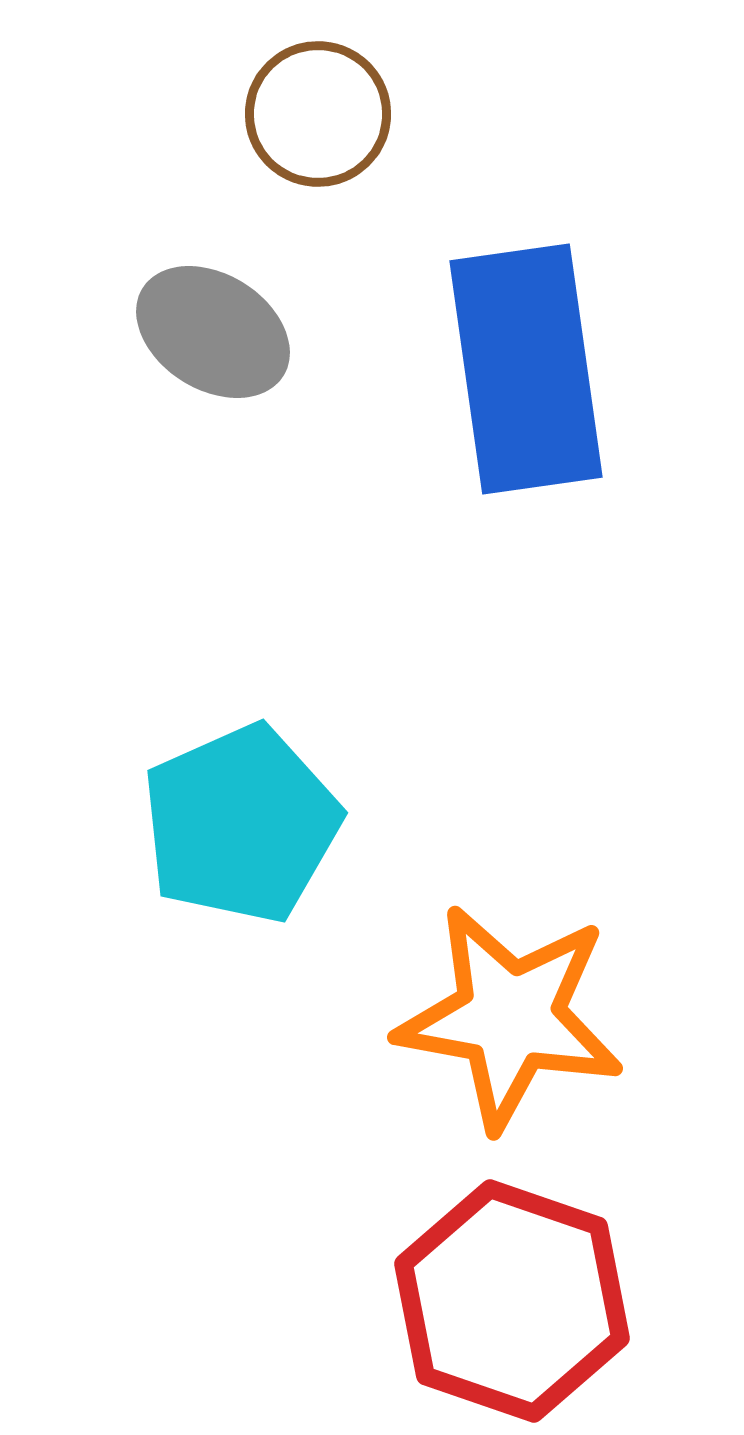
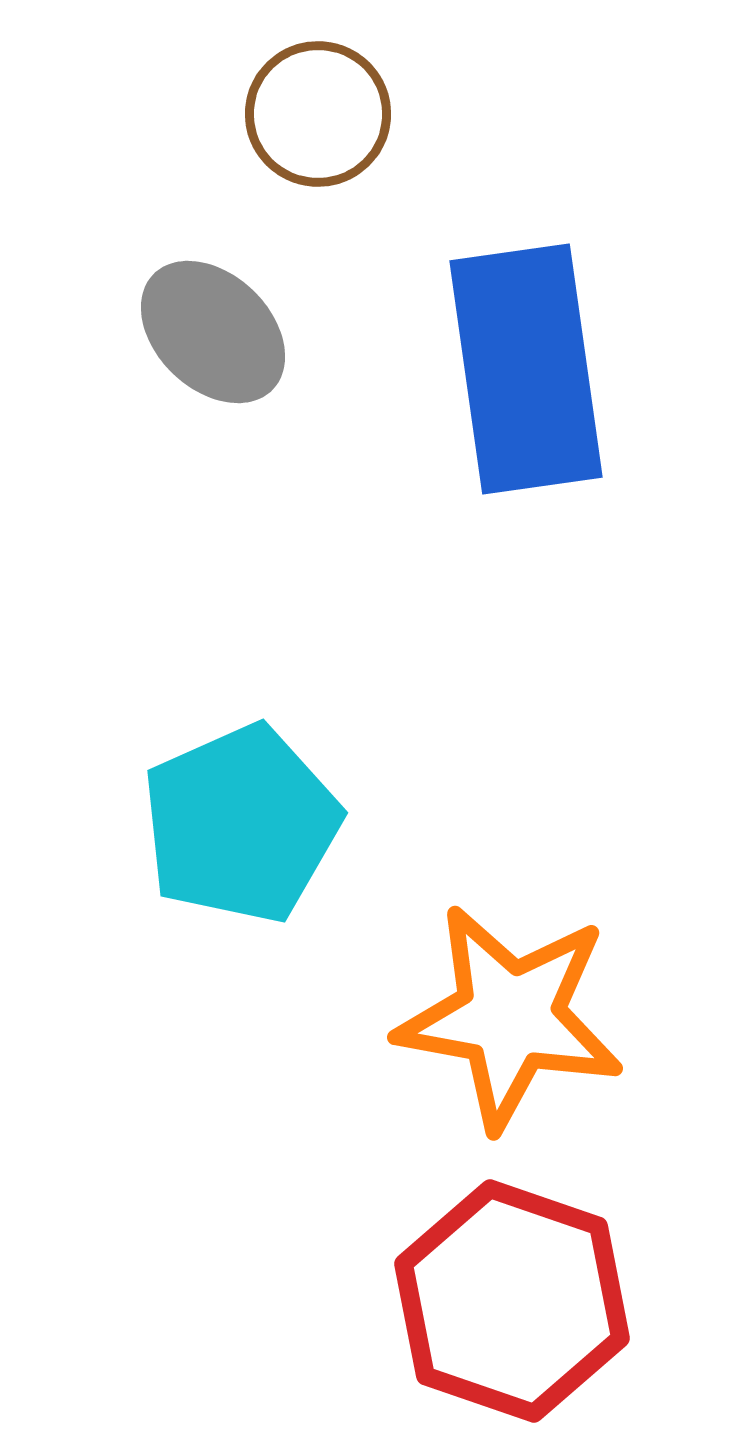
gray ellipse: rotated 12 degrees clockwise
